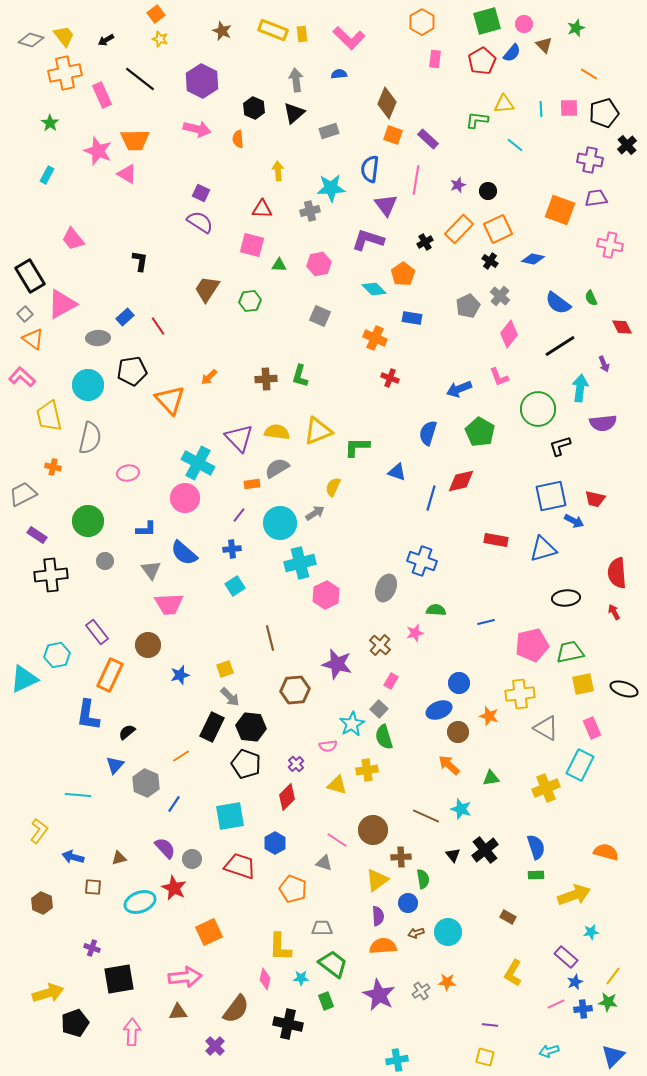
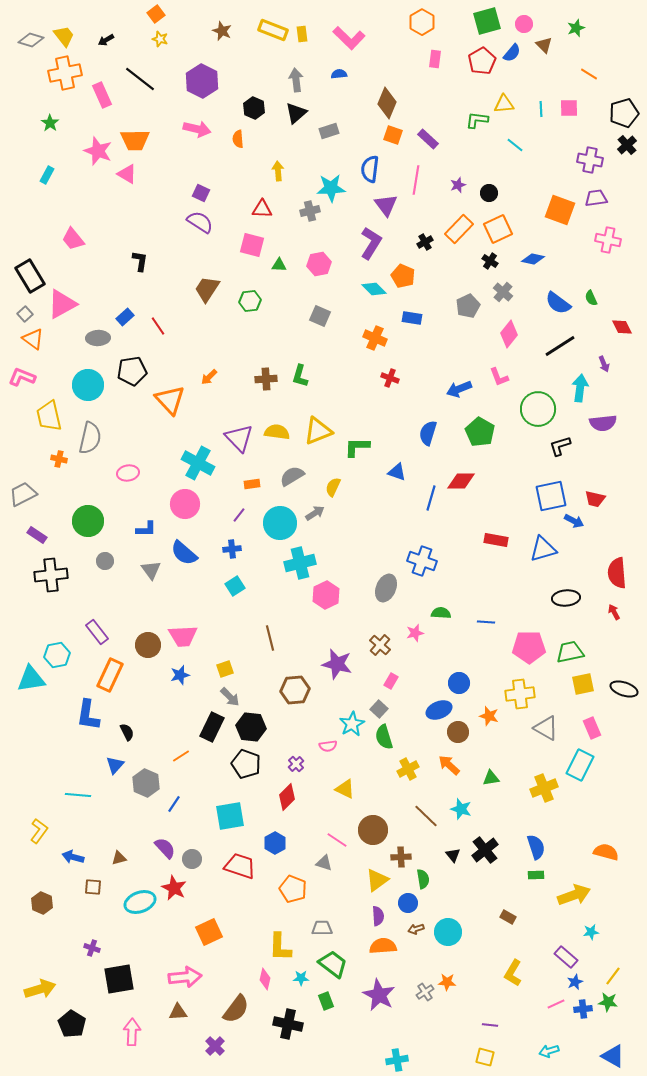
black triangle at (294, 113): moved 2 px right
black pentagon at (604, 113): moved 20 px right
black circle at (488, 191): moved 1 px right, 2 px down
purple L-shape at (368, 240): moved 3 px right, 3 px down; rotated 104 degrees clockwise
pink cross at (610, 245): moved 2 px left, 5 px up
orange pentagon at (403, 274): moved 2 px down; rotated 15 degrees counterclockwise
gray cross at (500, 296): moved 3 px right, 4 px up
pink L-shape at (22, 377): rotated 20 degrees counterclockwise
orange cross at (53, 467): moved 6 px right, 8 px up
gray semicircle at (277, 468): moved 15 px right, 8 px down
red diamond at (461, 481): rotated 12 degrees clockwise
pink circle at (185, 498): moved 6 px down
pink trapezoid at (169, 604): moved 14 px right, 32 px down
green semicircle at (436, 610): moved 5 px right, 3 px down
blue line at (486, 622): rotated 18 degrees clockwise
pink pentagon at (532, 645): moved 3 px left, 2 px down; rotated 12 degrees clockwise
cyan triangle at (24, 679): moved 7 px right; rotated 16 degrees clockwise
black semicircle at (127, 732): rotated 102 degrees clockwise
yellow cross at (367, 770): moved 41 px right, 1 px up; rotated 20 degrees counterclockwise
yellow triangle at (337, 785): moved 8 px right, 4 px down; rotated 10 degrees clockwise
yellow cross at (546, 788): moved 2 px left
brown line at (426, 816): rotated 20 degrees clockwise
brown arrow at (416, 933): moved 4 px up
gray cross at (421, 991): moved 4 px right, 1 px down
yellow arrow at (48, 993): moved 8 px left, 4 px up
black pentagon at (75, 1023): moved 3 px left, 1 px down; rotated 20 degrees counterclockwise
blue triangle at (613, 1056): rotated 45 degrees counterclockwise
